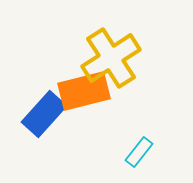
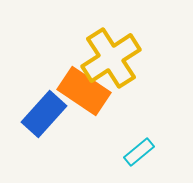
orange rectangle: rotated 48 degrees clockwise
cyan rectangle: rotated 12 degrees clockwise
